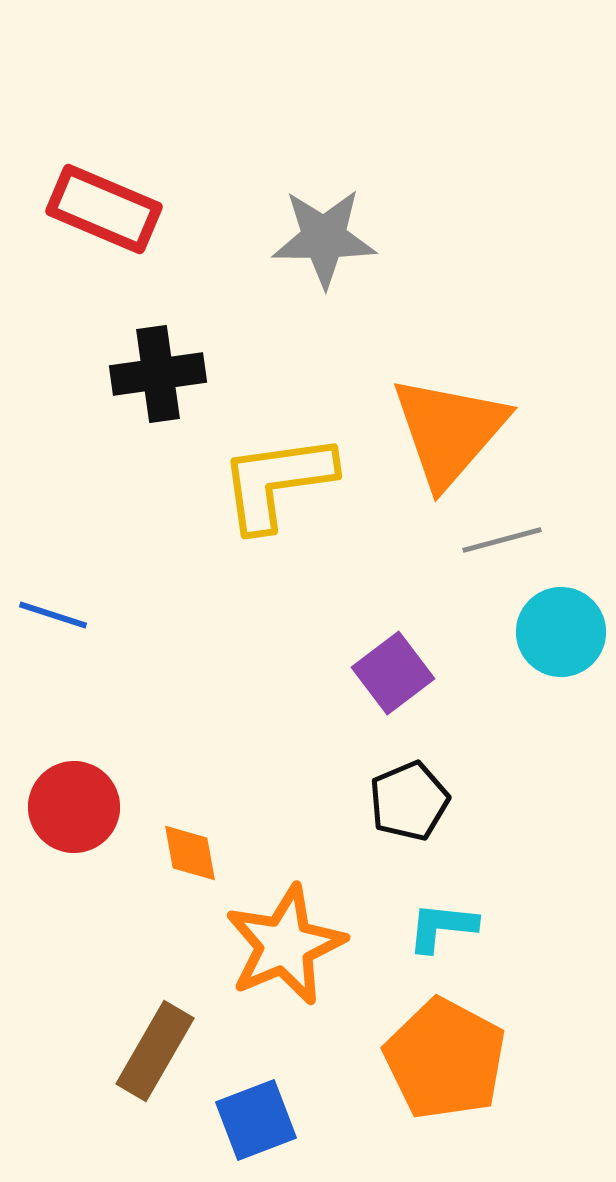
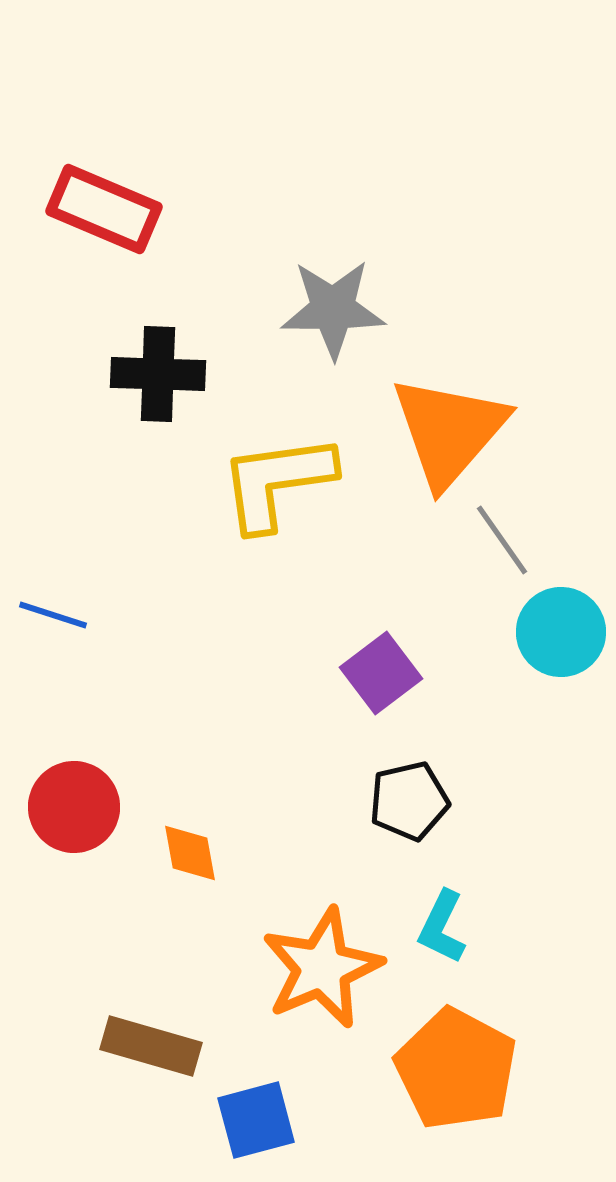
gray star: moved 9 px right, 71 px down
black cross: rotated 10 degrees clockwise
gray line: rotated 70 degrees clockwise
purple square: moved 12 px left
black pentagon: rotated 10 degrees clockwise
cyan L-shape: rotated 70 degrees counterclockwise
orange star: moved 37 px right, 23 px down
brown rectangle: moved 4 px left, 5 px up; rotated 76 degrees clockwise
orange pentagon: moved 11 px right, 10 px down
blue square: rotated 6 degrees clockwise
